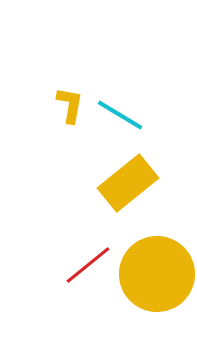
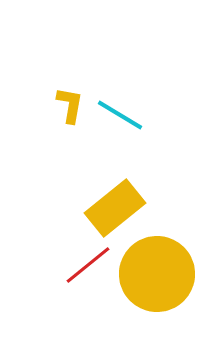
yellow rectangle: moved 13 px left, 25 px down
